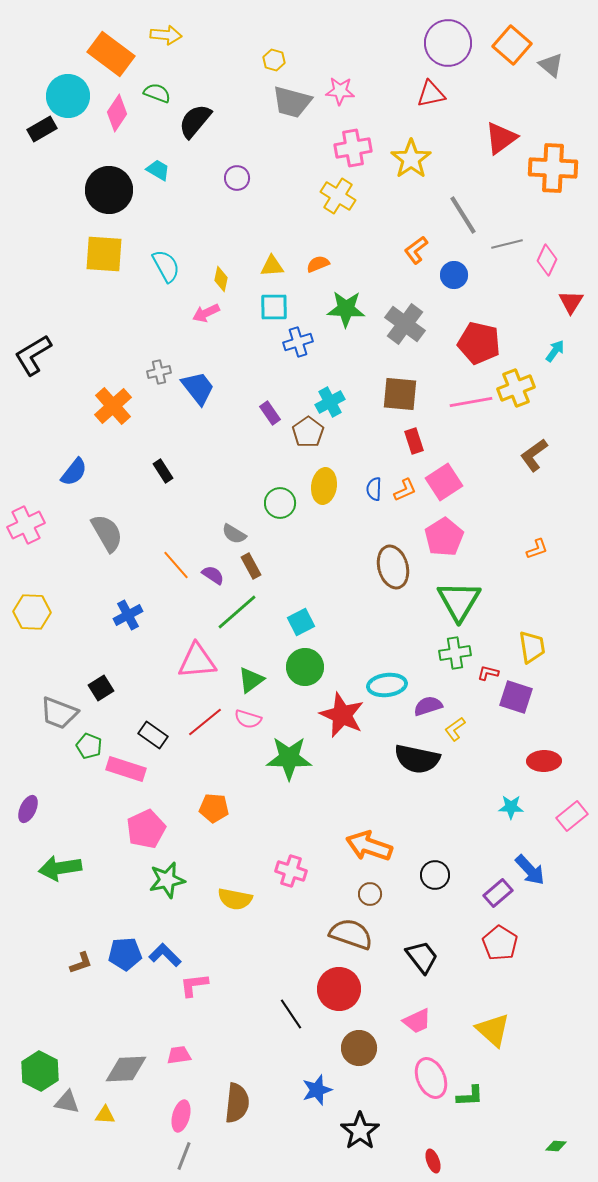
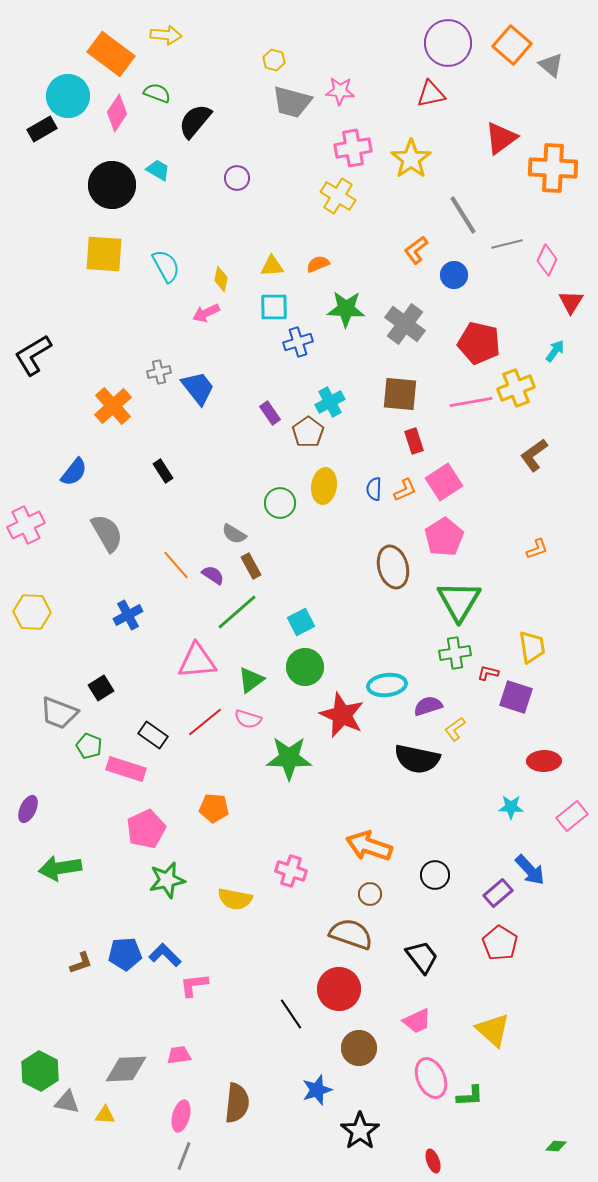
black circle at (109, 190): moved 3 px right, 5 px up
